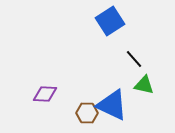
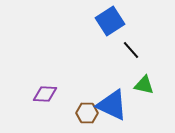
black line: moved 3 px left, 9 px up
